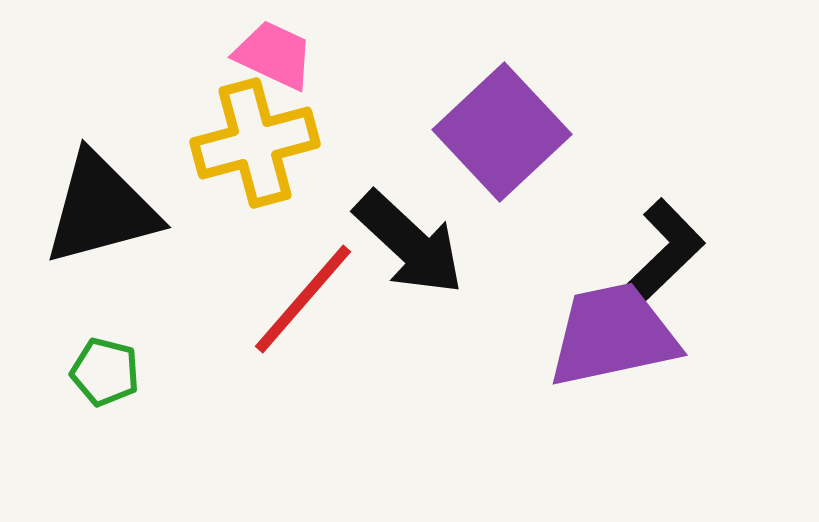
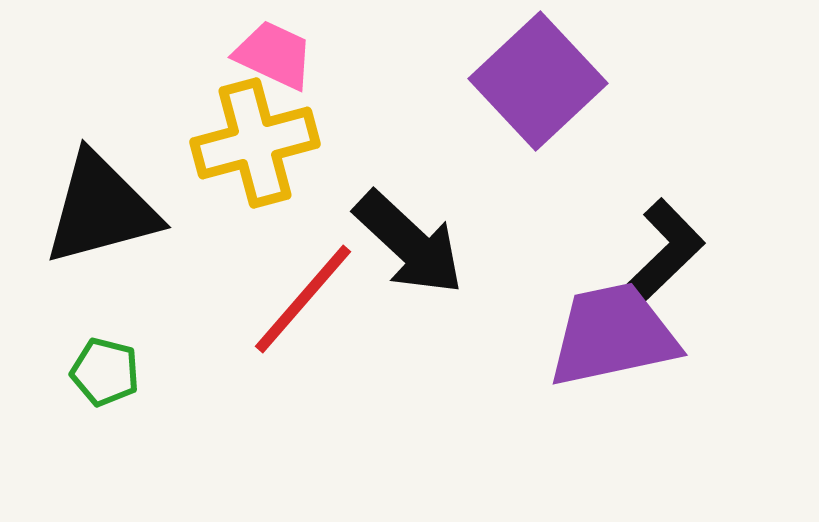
purple square: moved 36 px right, 51 px up
